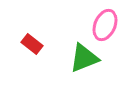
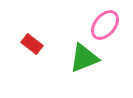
pink ellipse: rotated 16 degrees clockwise
